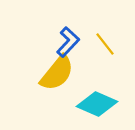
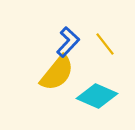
cyan diamond: moved 8 px up
